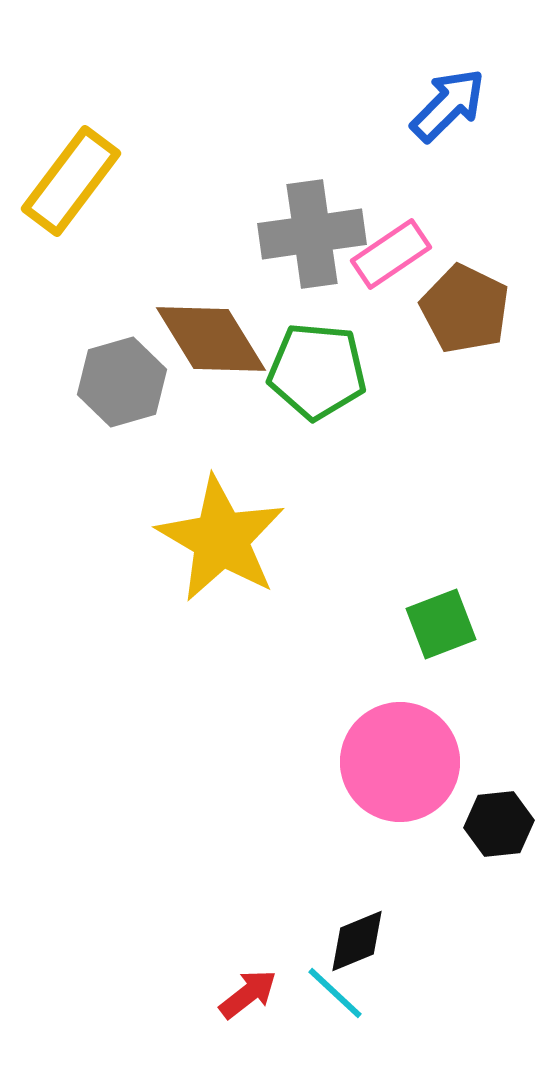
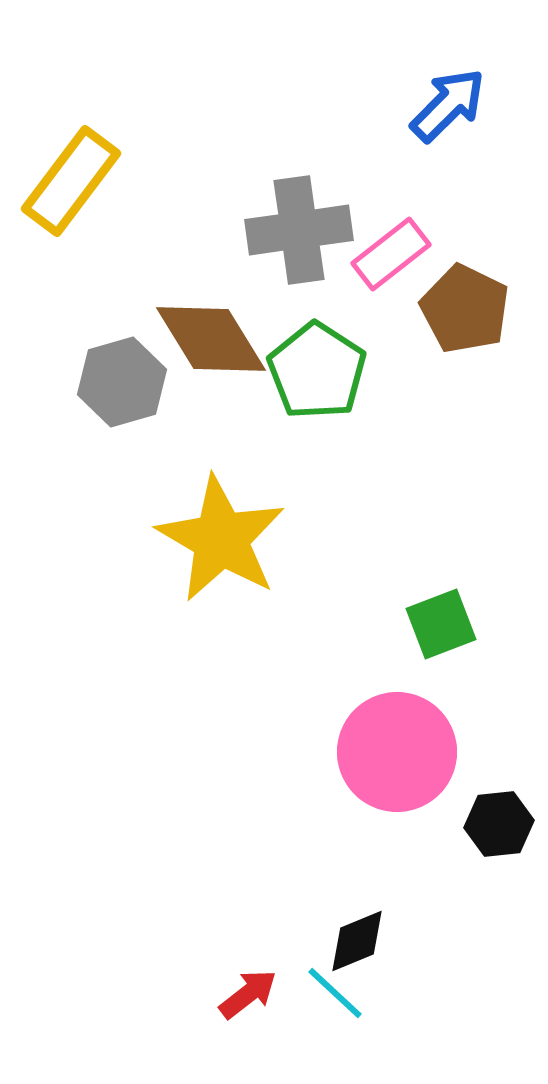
gray cross: moved 13 px left, 4 px up
pink rectangle: rotated 4 degrees counterclockwise
green pentagon: rotated 28 degrees clockwise
pink circle: moved 3 px left, 10 px up
